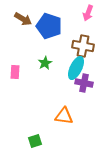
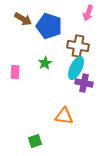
brown cross: moved 5 px left
